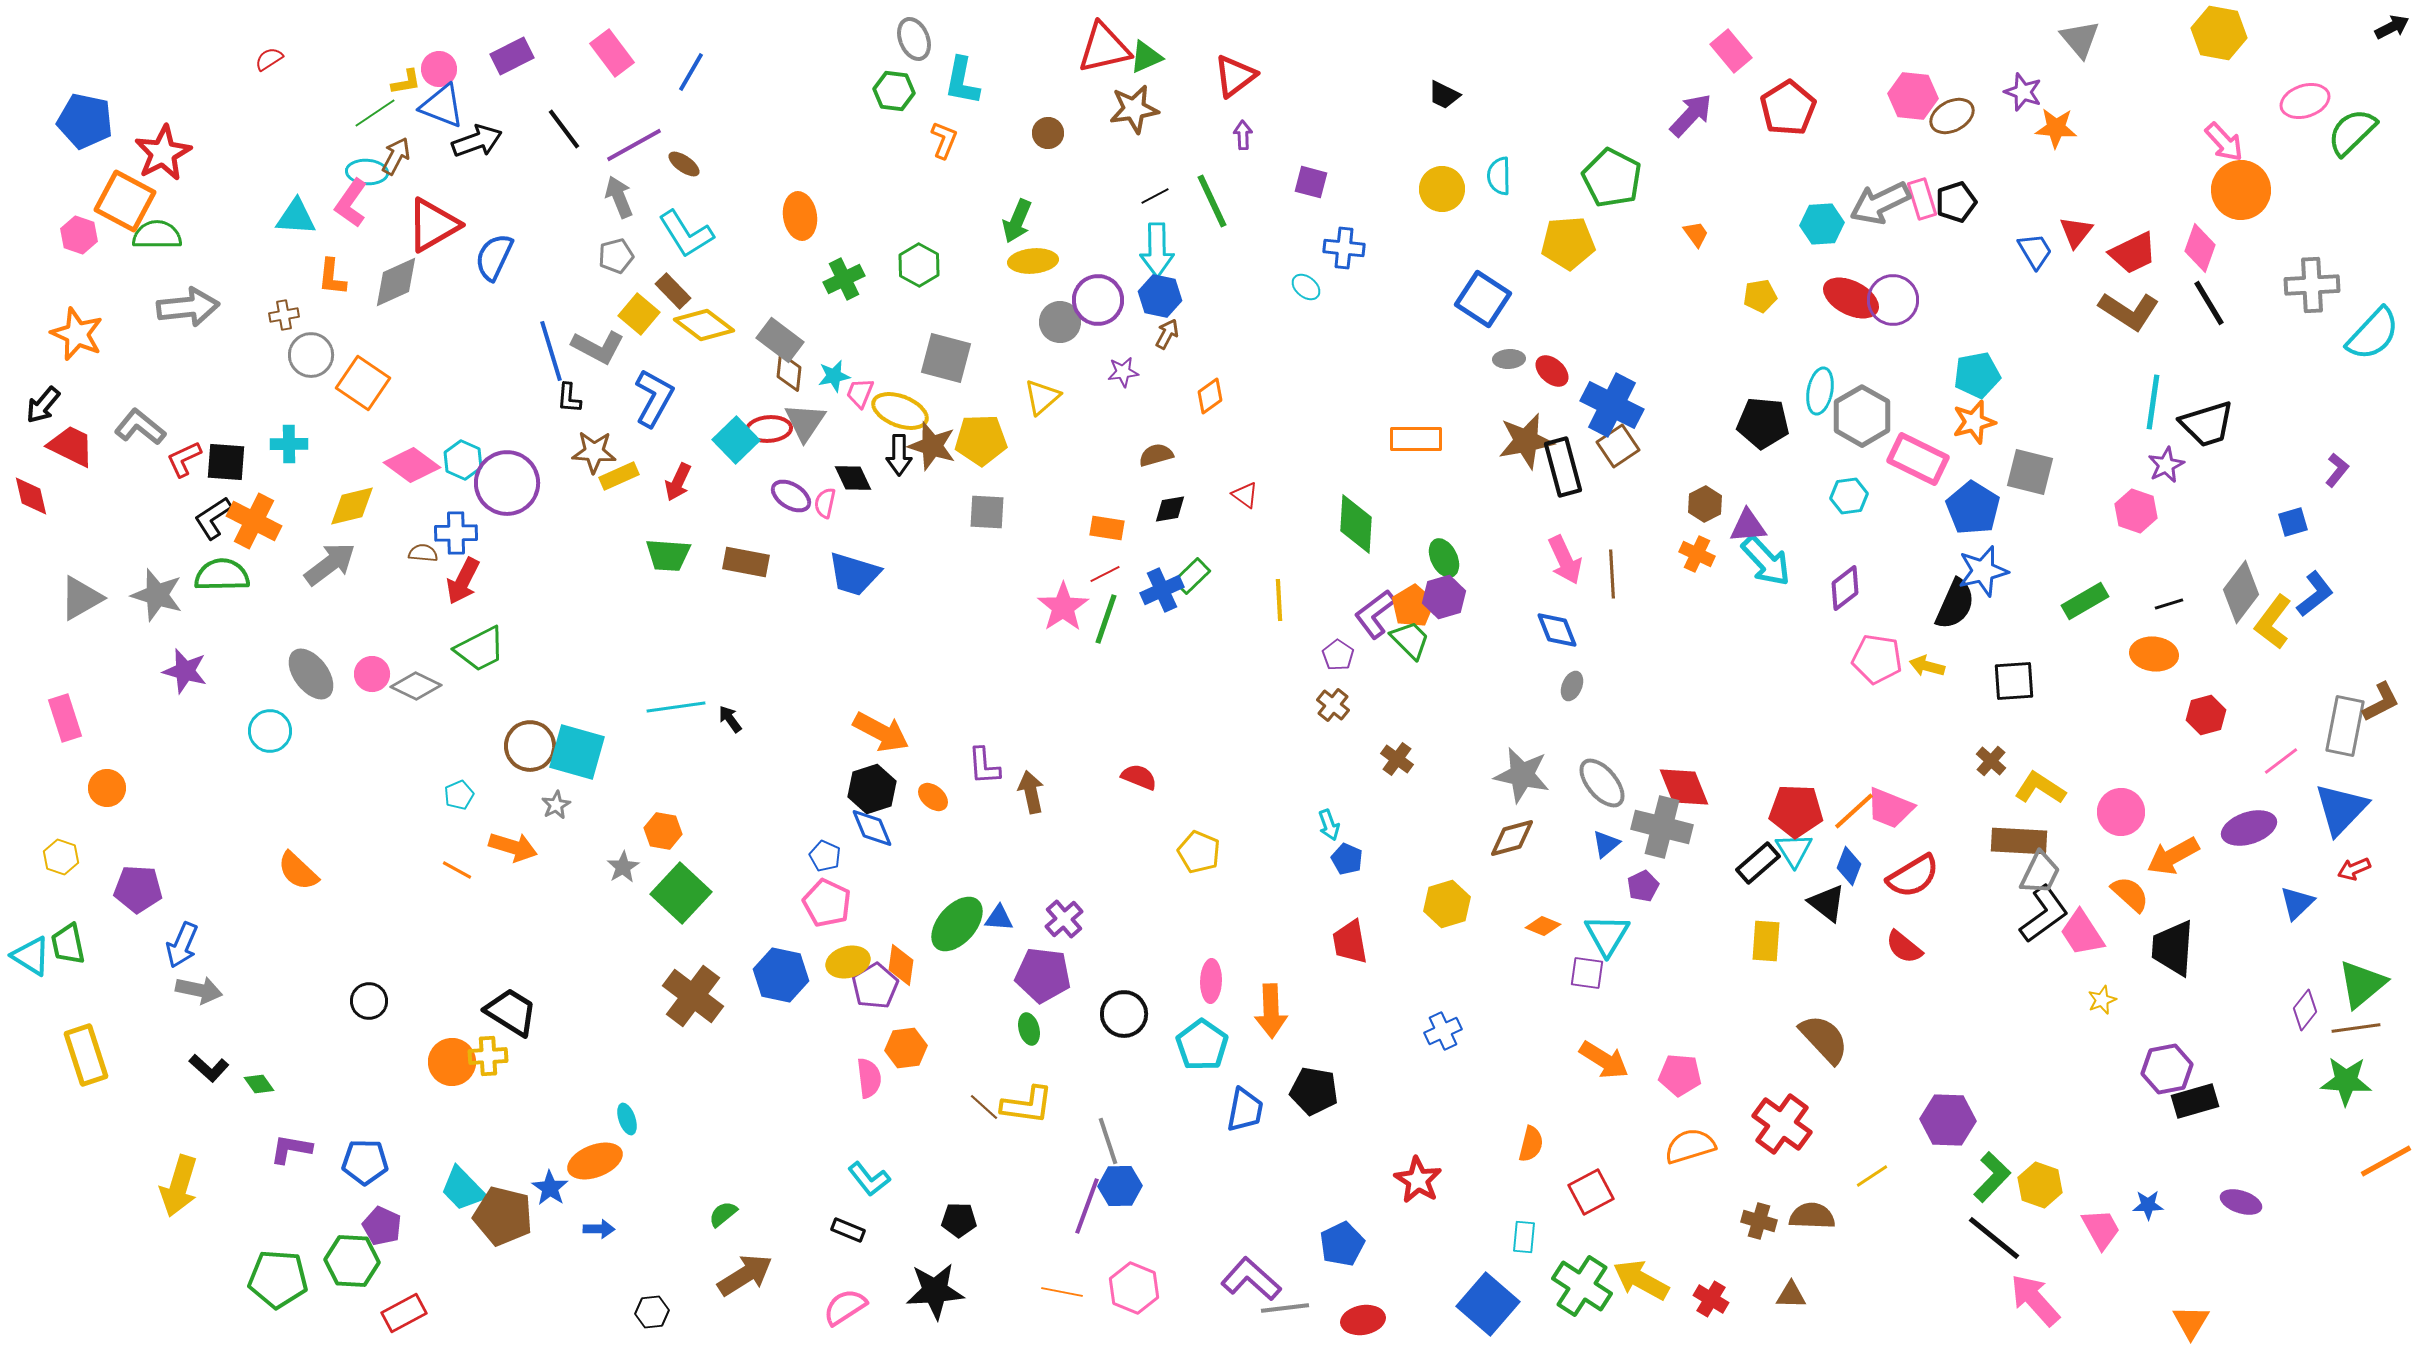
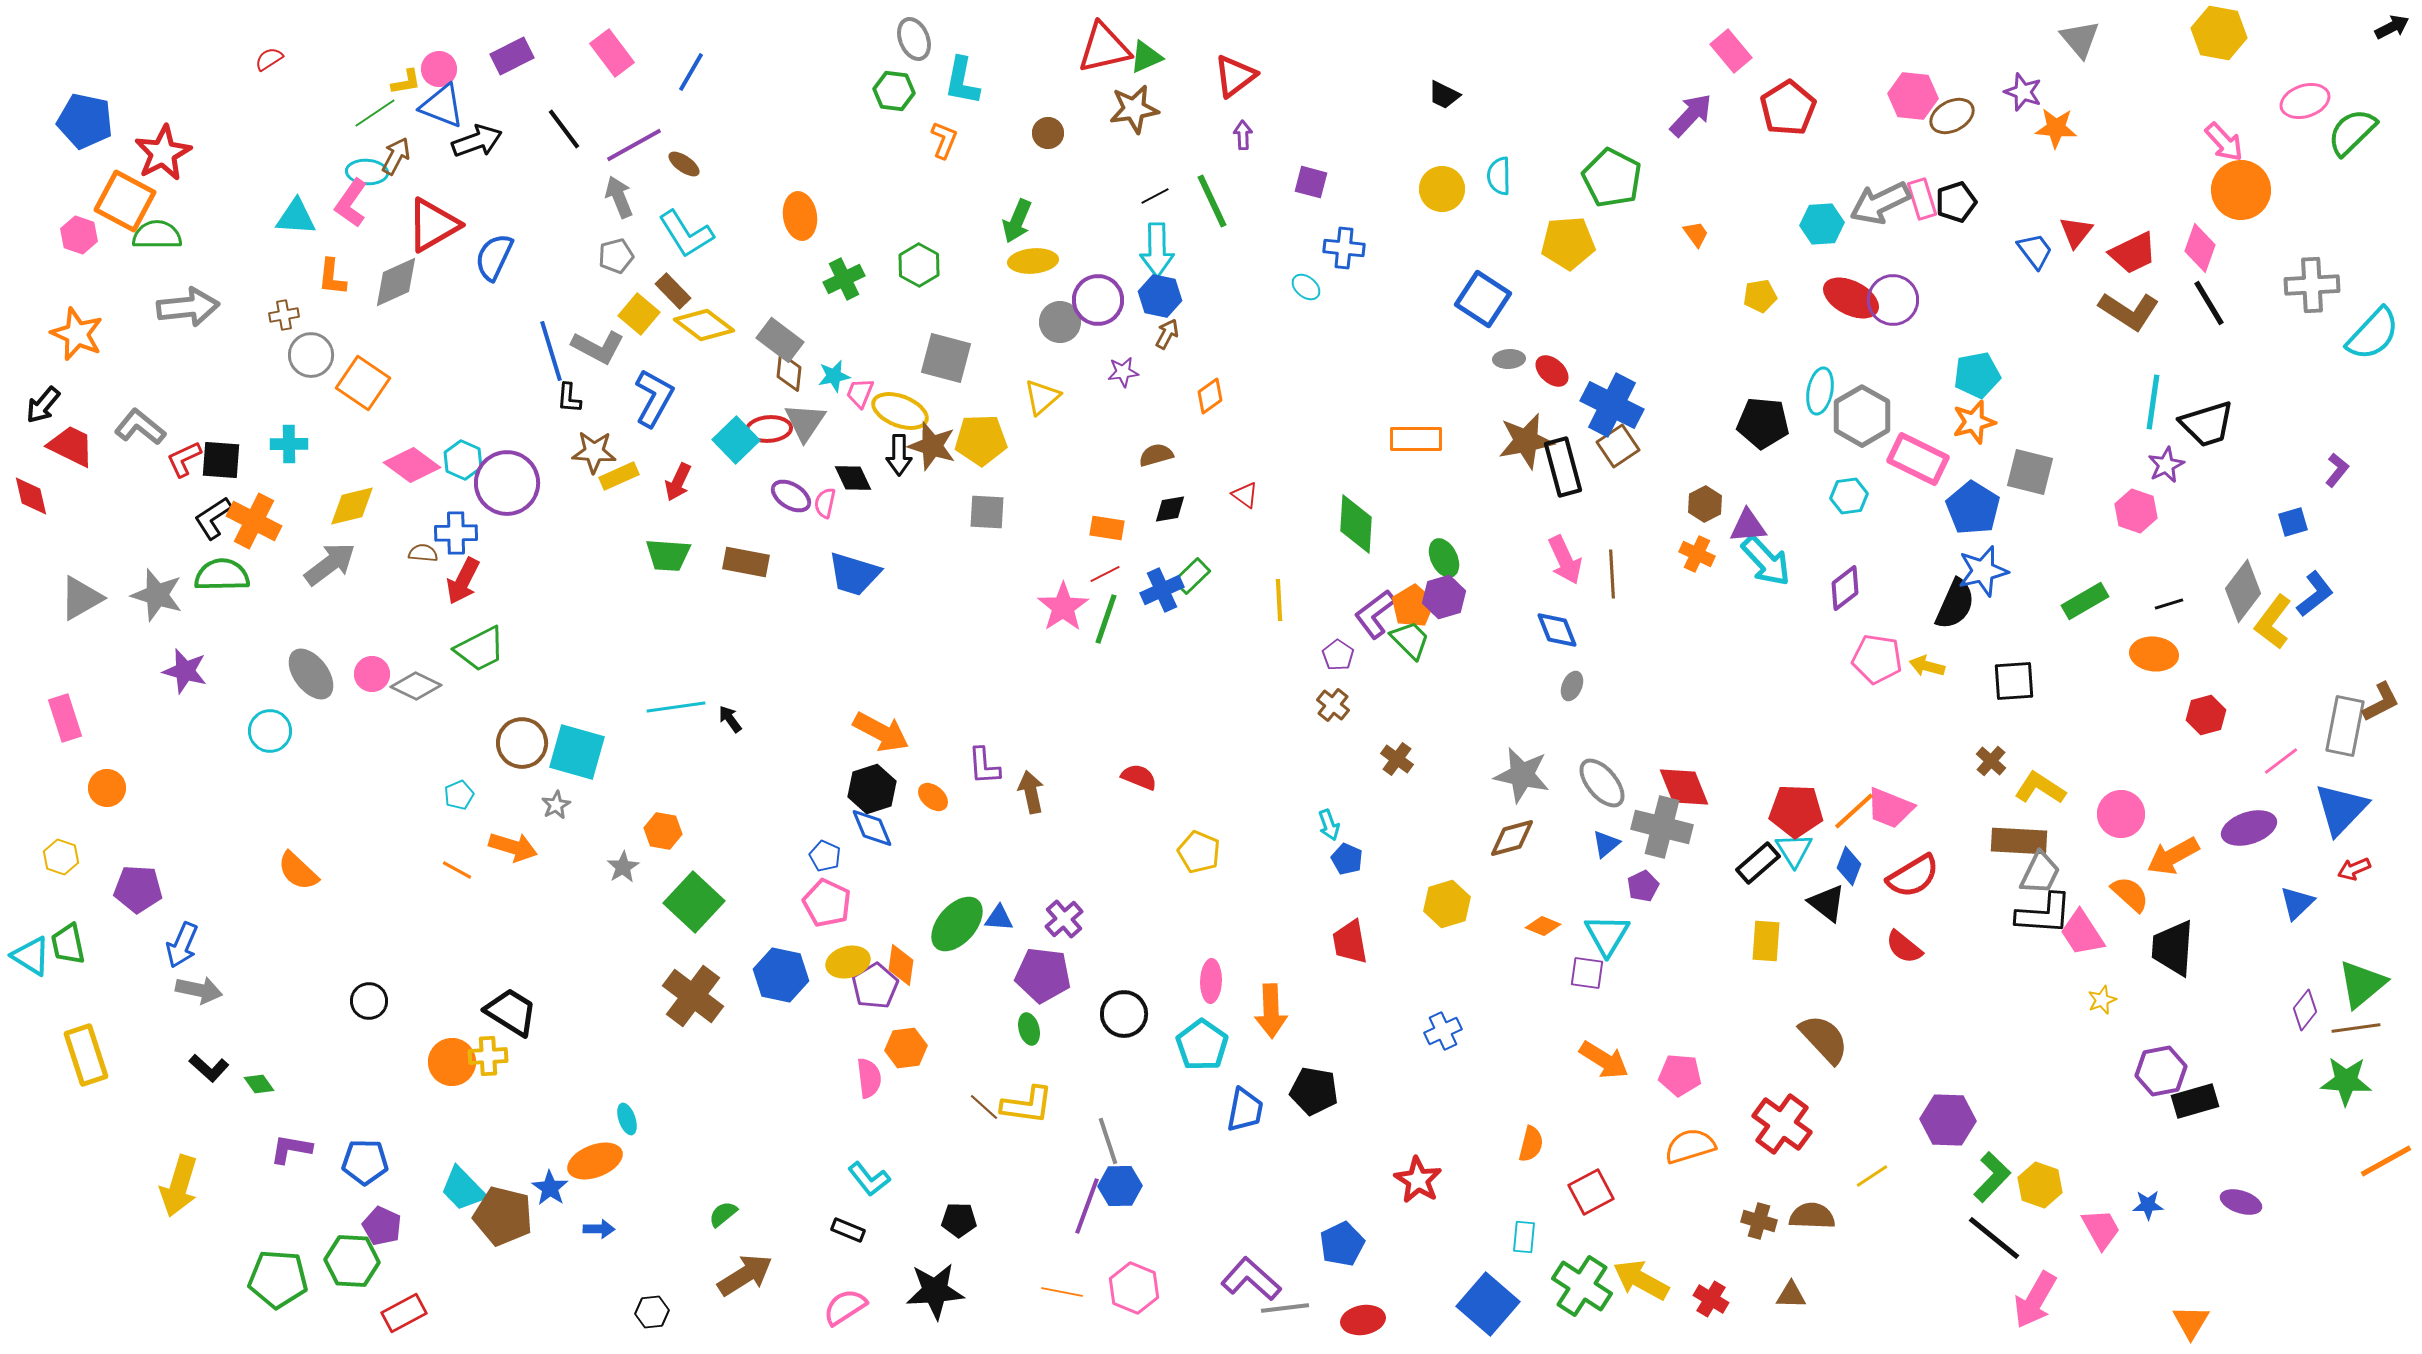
blue trapezoid at (2035, 251): rotated 6 degrees counterclockwise
black square at (226, 462): moved 5 px left, 2 px up
gray diamond at (2241, 592): moved 2 px right, 1 px up
brown circle at (530, 746): moved 8 px left, 3 px up
pink circle at (2121, 812): moved 2 px down
green square at (681, 893): moved 13 px right, 9 px down
black L-shape at (2044, 914): rotated 40 degrees clockwise
purple hexagon at (2167, 1069): moved 6 px left, 2 px down
pink arrow at (2035, 1300): rotated 108 degrees counterclockwise
